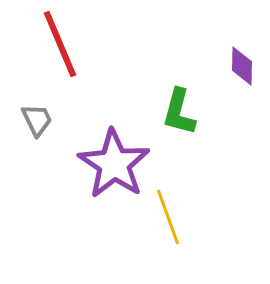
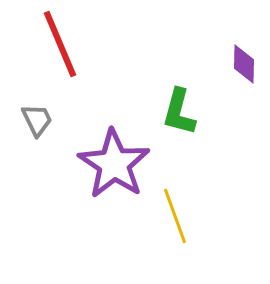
purple diamond: moved 2 px right, 2 px up
yellow line: moved 7 px right, 1 px up
